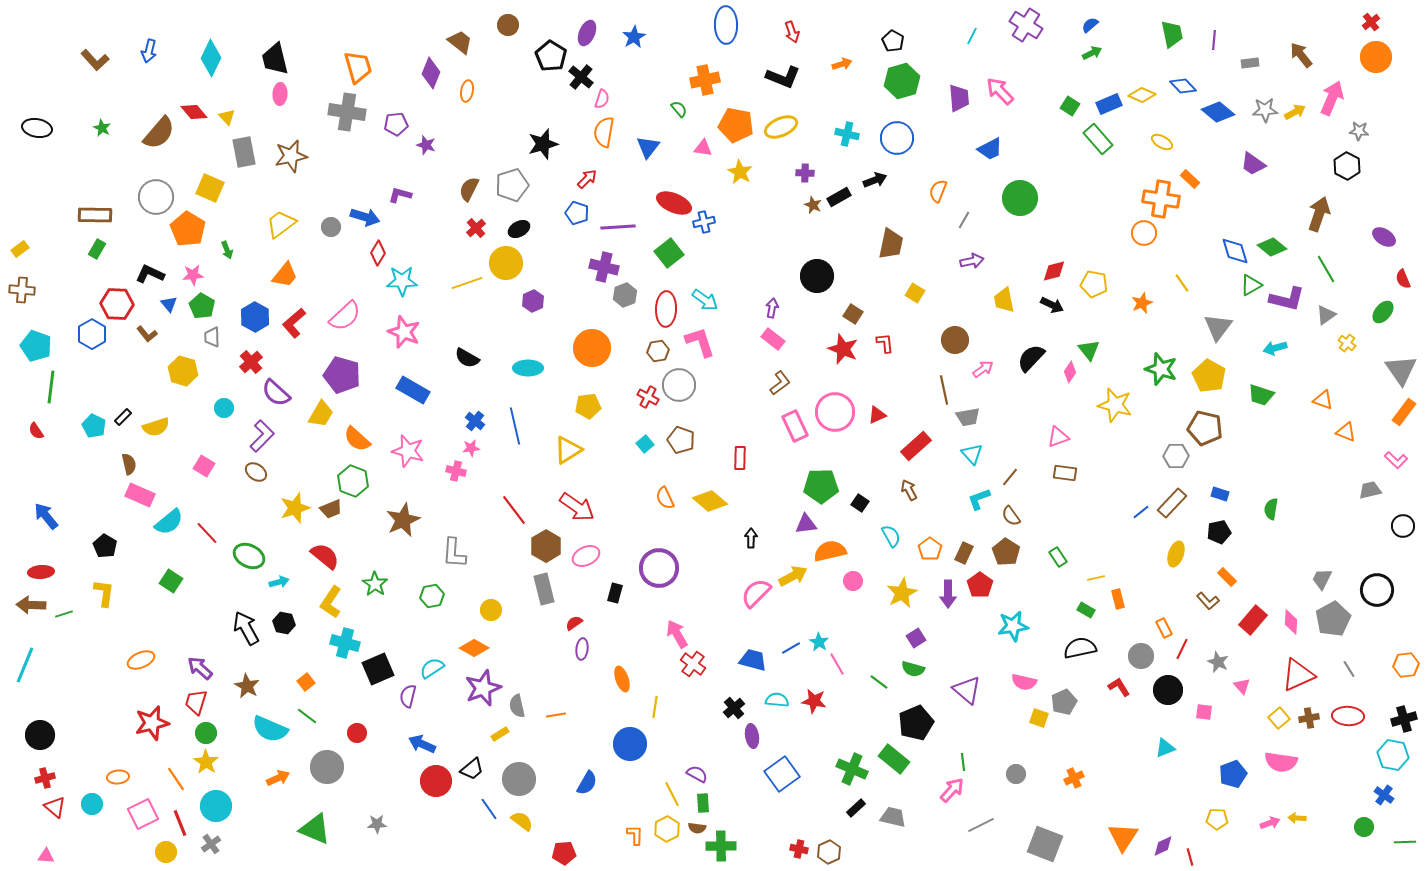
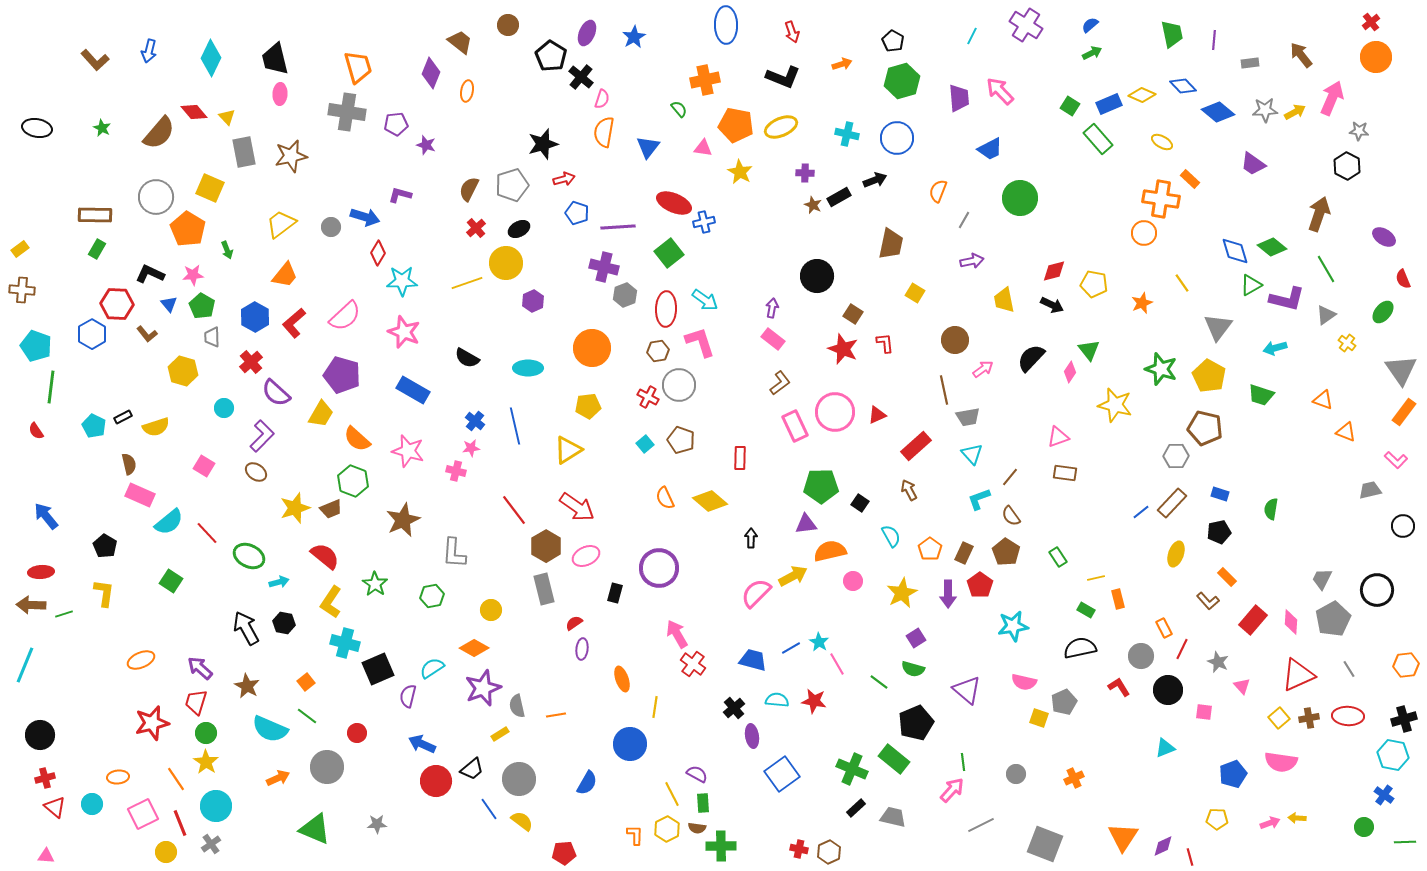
red arrow at (587, 179): moved 23 px left; rotated 30 degrees clockwise
black rectangle at (123, 417): rotated 18 degrees clockwise
